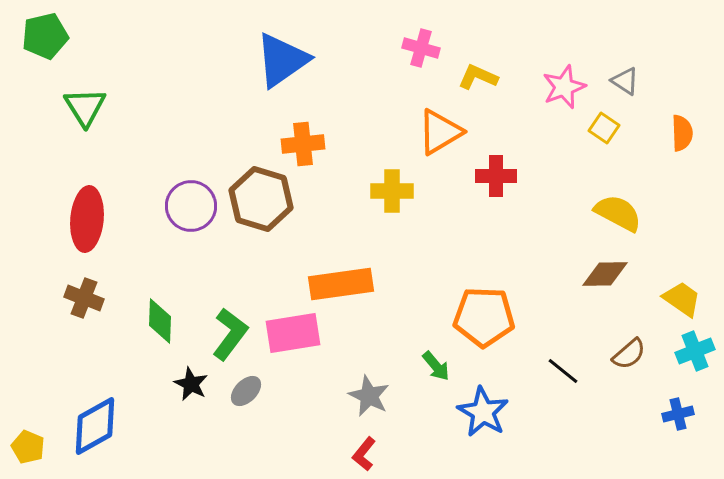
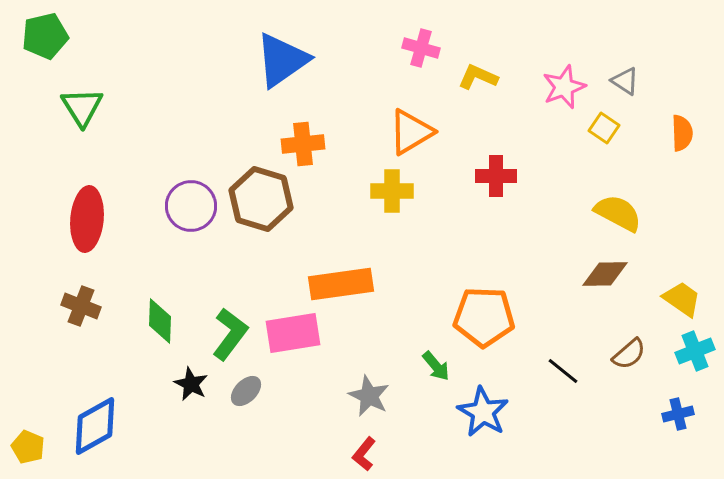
green triangle: moved 3 px left
orange triangle: moved 29 px left
brown cross: moved 3 px left, 8 px down
